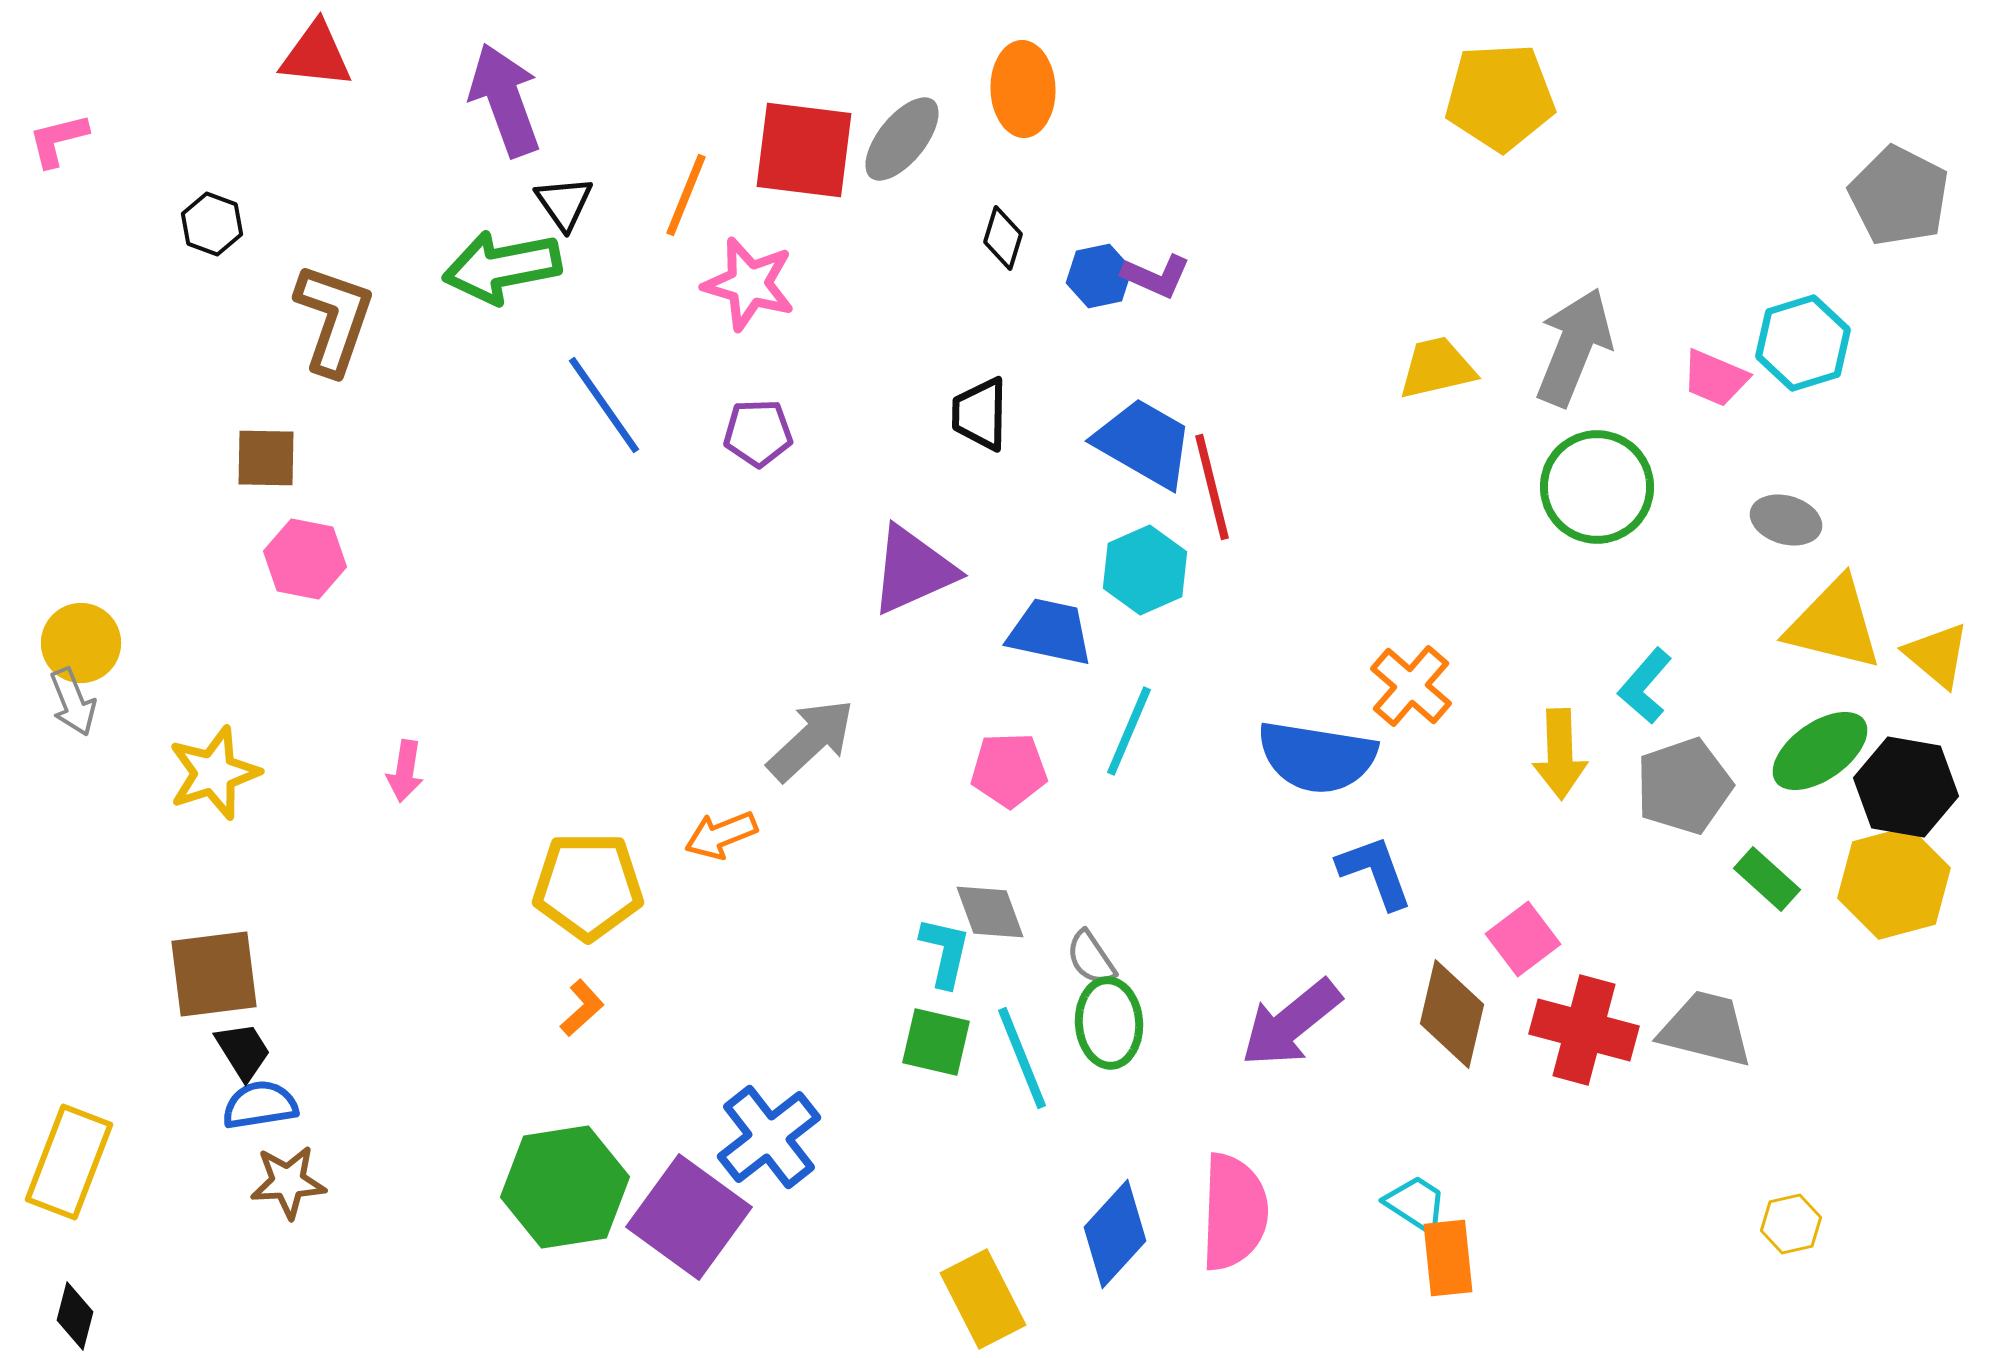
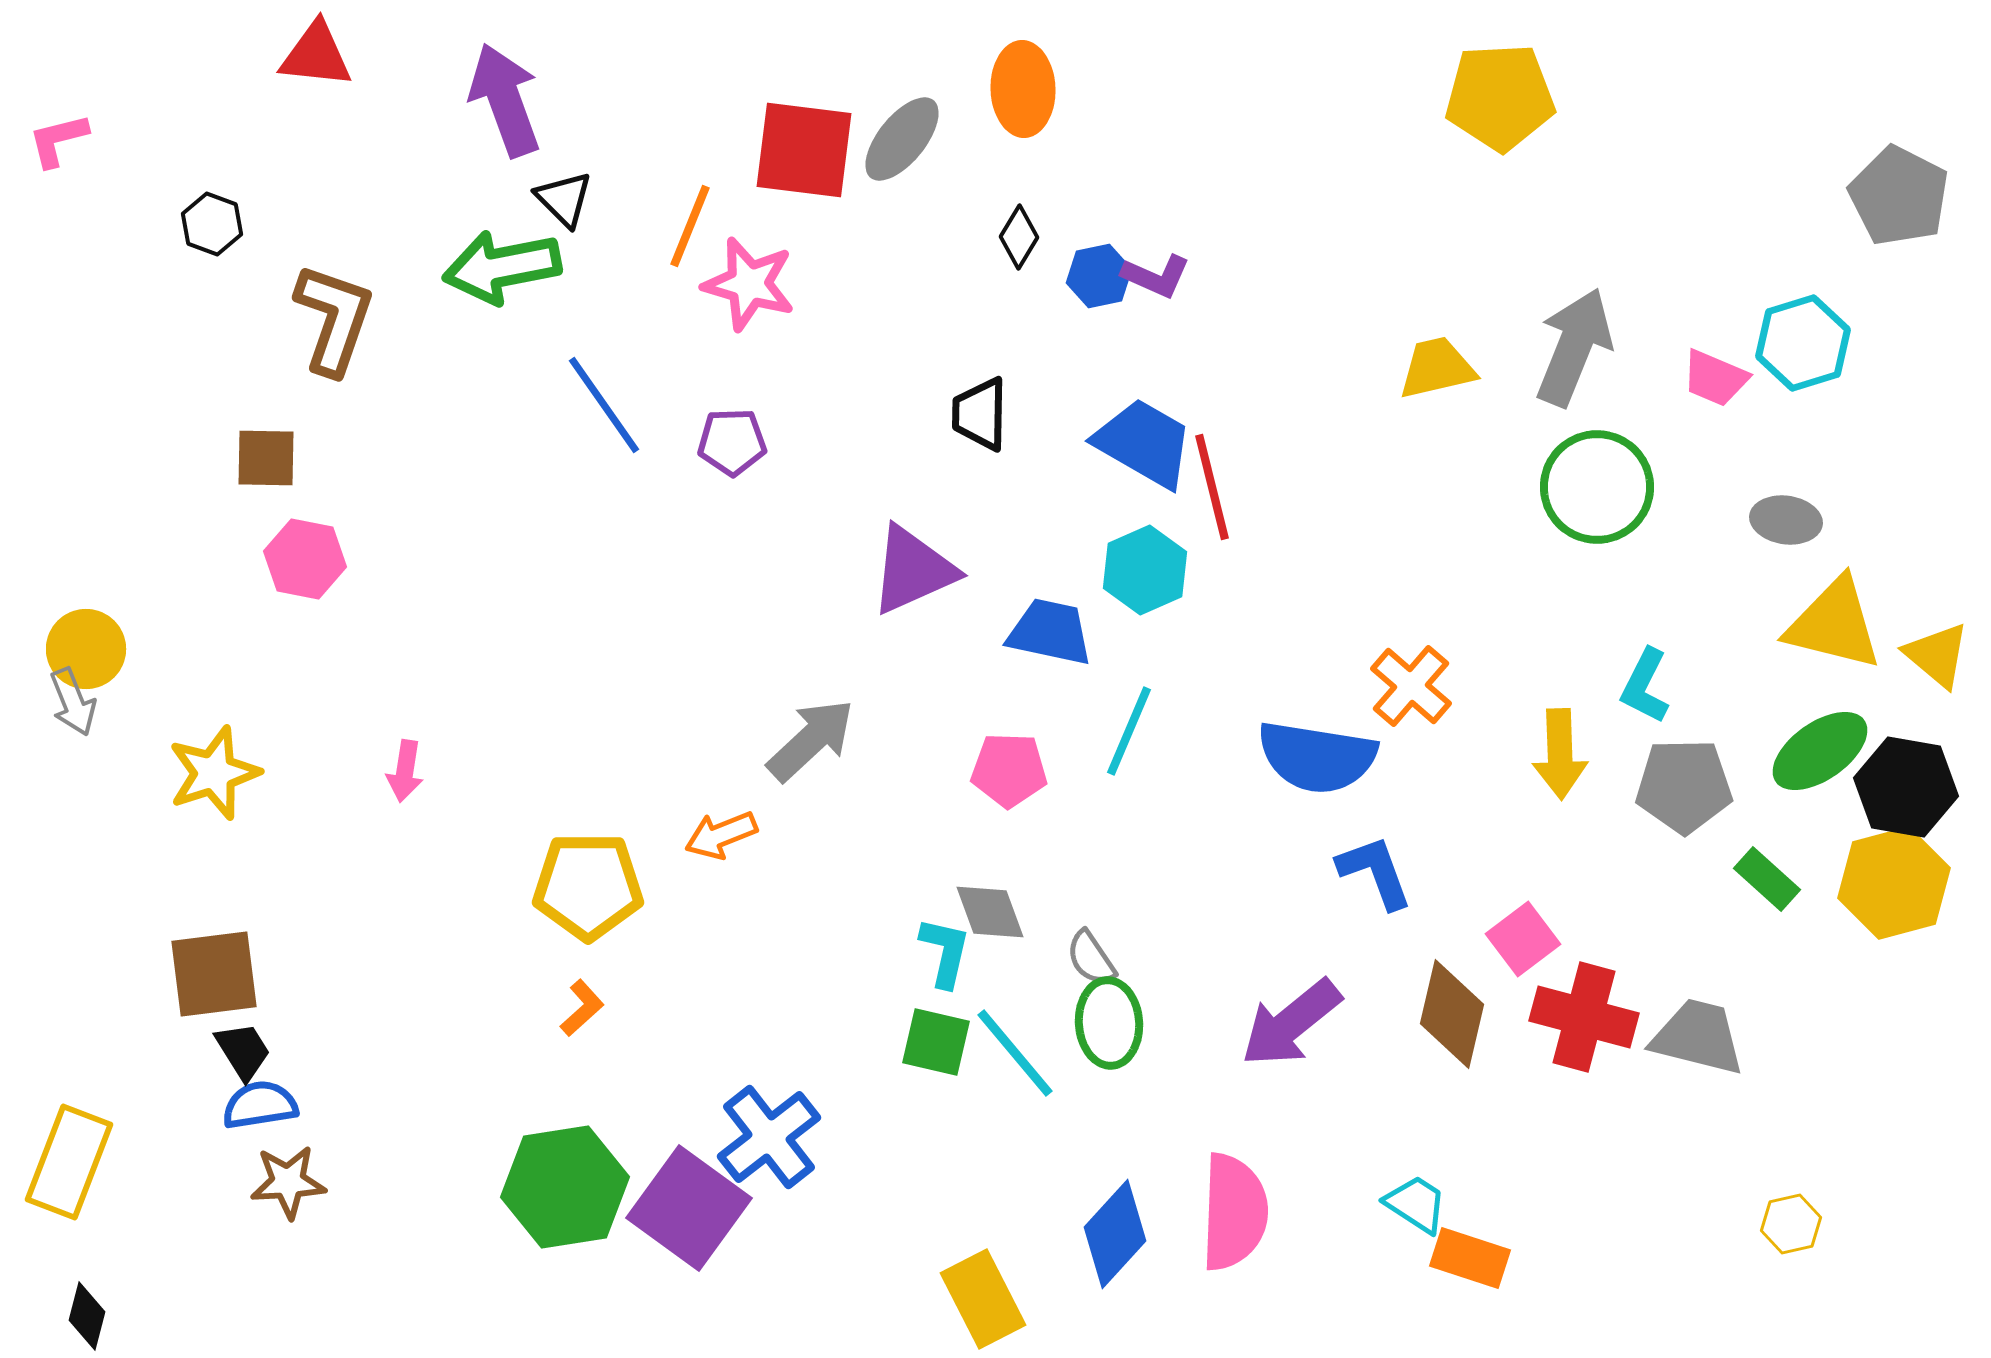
orange line at (686, 195): moved 4 px right, 31 px down
black triangle at (564, 203): moved 4 px up; rotated 10 degrees counterclockwise
black diamond at (1003, 238): moved 16 px right, 1 px up; rotated 14 degrees clockwise
purple pentagon at (758, 433): moved 26 px left, 9 px down
gray ellipse at (1786, 520): rotated 8 degrees counterclockwise
yellow circle at (81, 643): moved 5 px right, 6 px down
cyan L-shape at (1645, 686): rotated 14 degrees counterclockwise
pink pentagon at (1009, 770): rotated 4 degrees clockwise
gray pentagon at (1684, 786): rotated 18 degrees clockwise
gray trapezoid at (1706, 1029): moved 8 px left, 8 px down
red cross at (1584, 1030): moved 13 px up
cyan line at (1022, 1058): moved 7 px left, 5 px up; rotated 18 degrees counterclockwise
purple square at (689, 1217): moved 9 px up
orange rectangle at (1448, 1258): moved 22 px right; rotated 66 degrees counterclockwise
black diamond at (75, 1316): moved 12 px right
